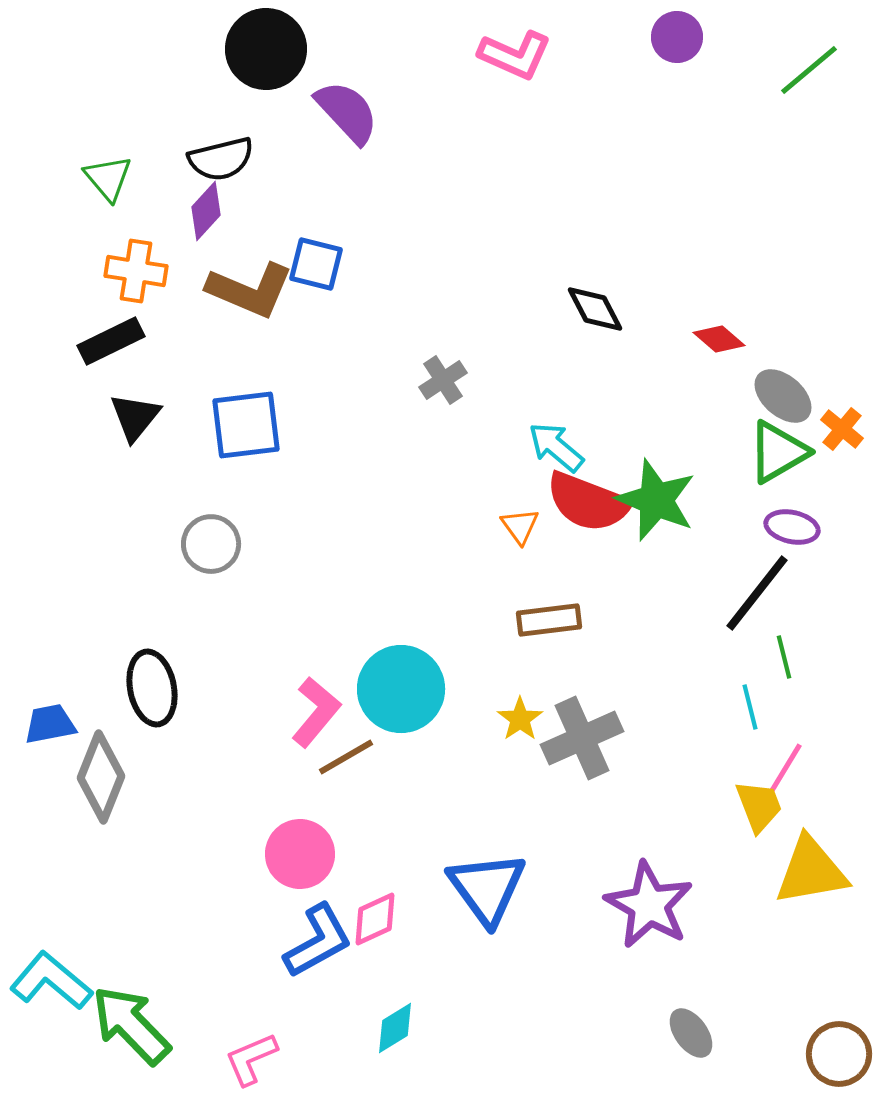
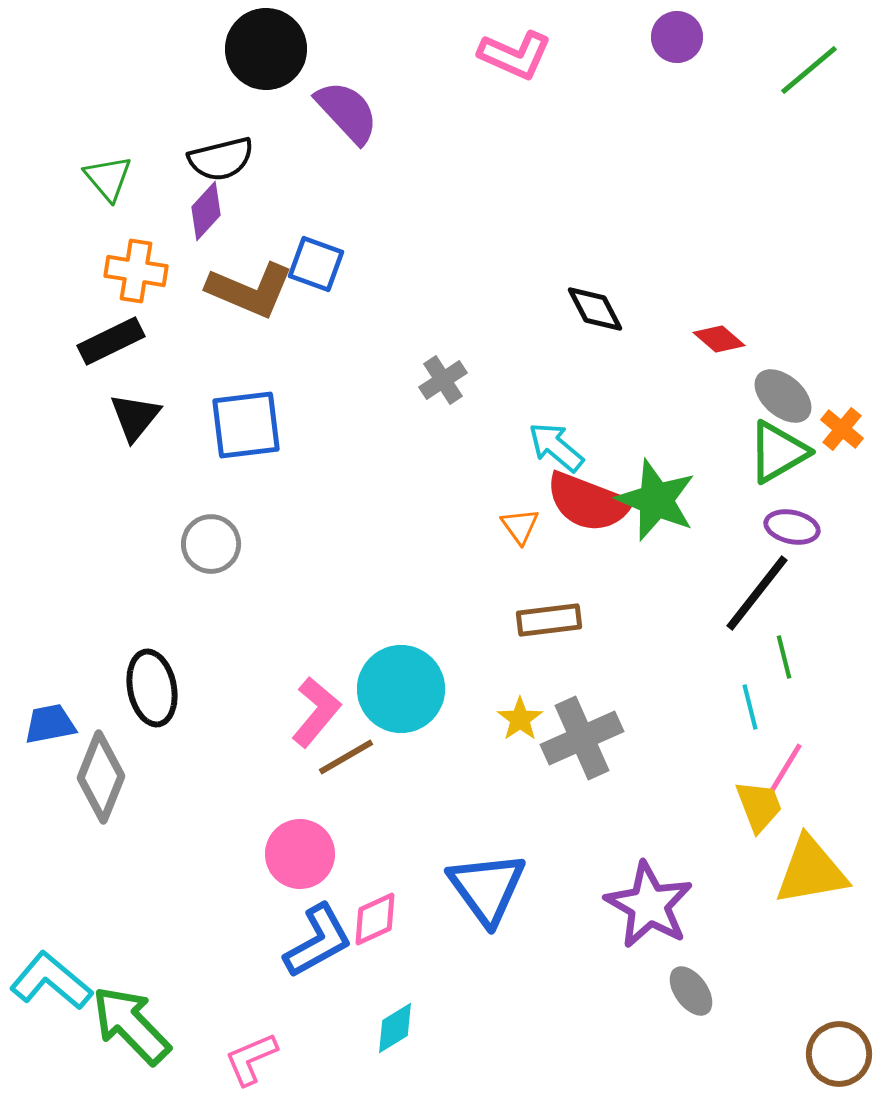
blue square at (316, 264): rotated 6 degrees clockwise
gray ellipse at (691, 1033): moved 42 px up
